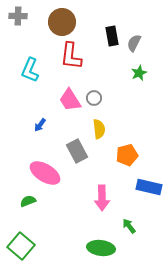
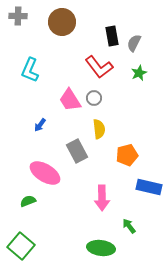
red L-shape: moved 28 px right, 11 px down; rotated 44 degrees counterclockwise
